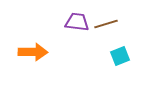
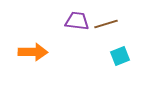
purple trapezoid: moved 1 px up
